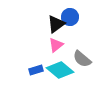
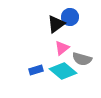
pink triangle: moved 6 px right, 3 px down
gray semicircle: rotated 24 degrees counterclockwise
cyan diamond: moved 3 px right, 1 px down
